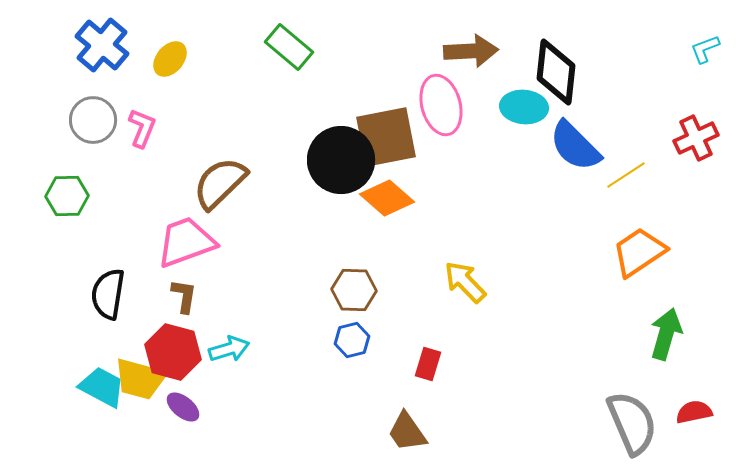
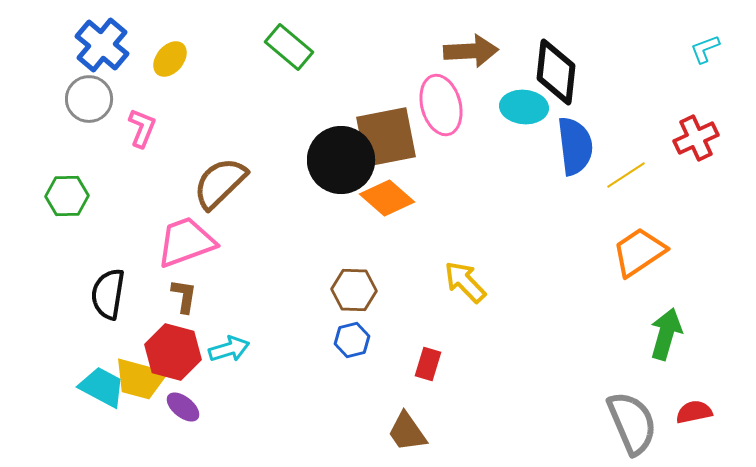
gray circle: moved 4 px left, 21 px up
blue semicircle: rotated 142 degrees counterclockwise
